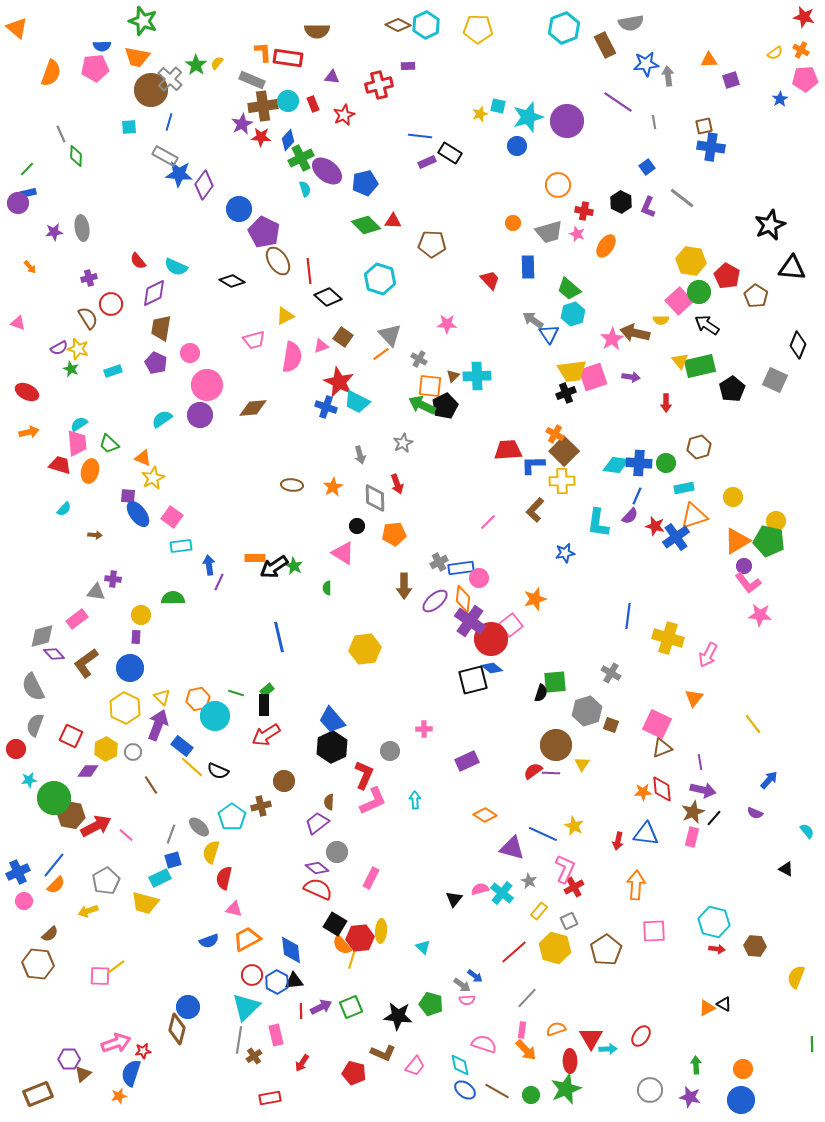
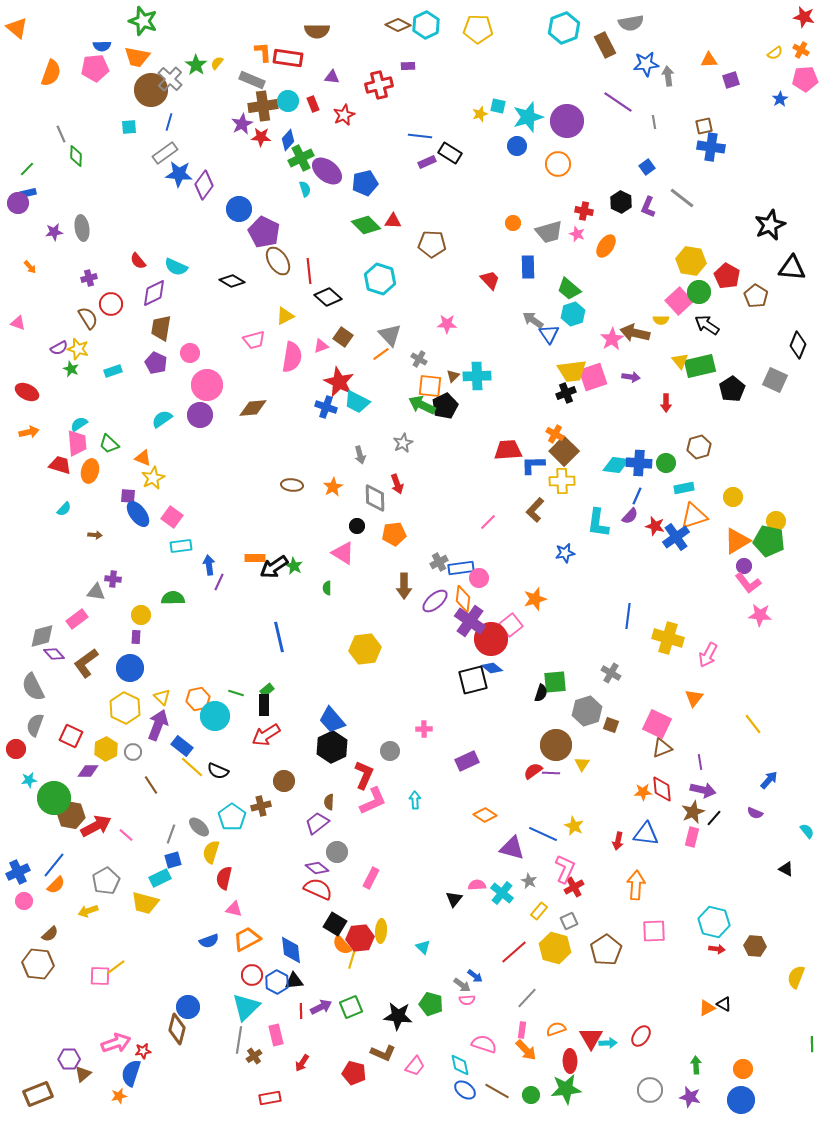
gray rectangle at (165, 156): moved 3 px up; rotated 65 degrees counterclockwise
orange circle at (558, 185): moved 21 px up
pink semicircle at (480, 889): moved 3 px left, 4 px up; rotated 12 degrees clockwise
cyan arrow at (608, 1049): moved 6 px up
green star at (566, 1089): rotated 16 degrees clockwise
